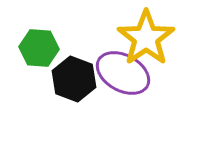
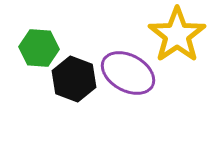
yellow star: moved 31 px right, 3 px up
purple ellipse: moved 5 px right
